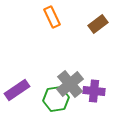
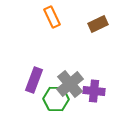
brown rectangle: rotated 12 degrees clockwise
purple rectangle: moved 17 px right, 10 px up; rotated 35 degrees counterclockwise
green hexagon: rotated 10 degrees clockwise
